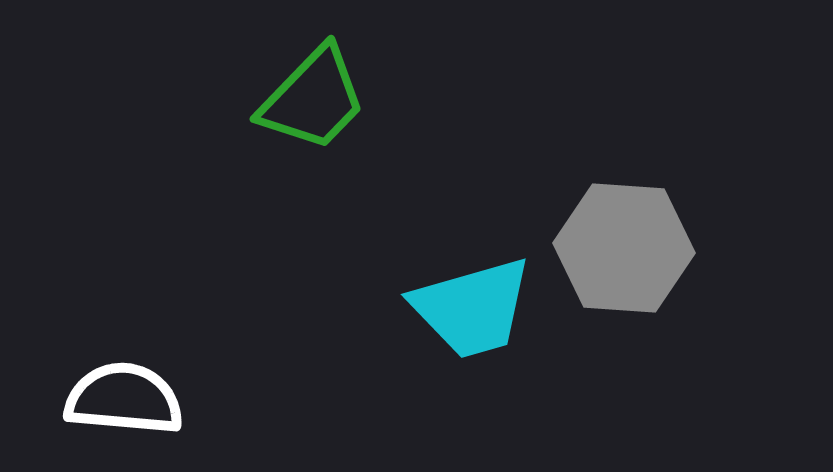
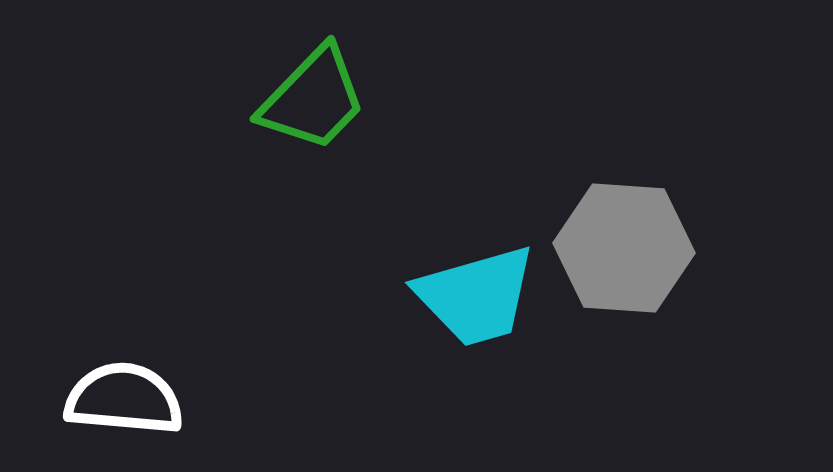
cyan trapezoid: moved 4 px right, 12 px up
